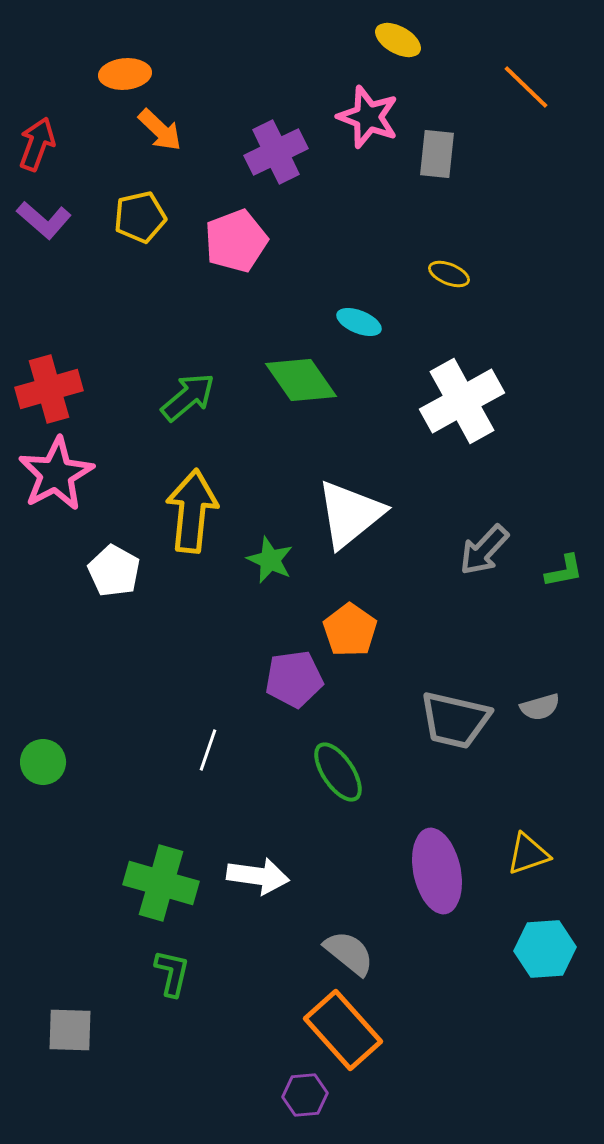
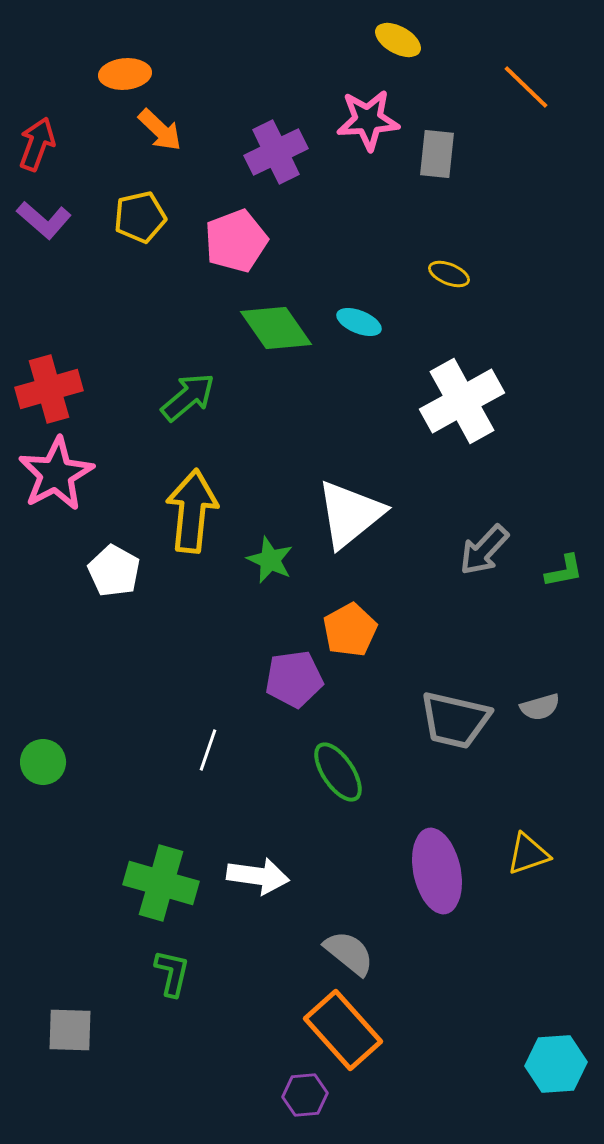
pink star at (368, 117): moved 3 px down; rotated 24 degrees counterclockwise
green diamond at (301, 380): moved 25 px left, 52 px up
orange pentagon at (350, 630): rotated 8 degrees clockwise
cyan hexagon at (545, 949): moved 11 px right, 115 px down
